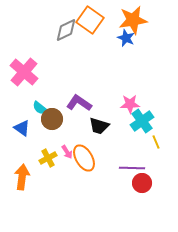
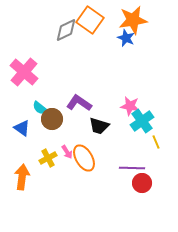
pink star: moved 2 px down; rotated 12 degrees clockwise
